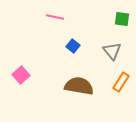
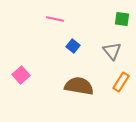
pink line: moved 2 px down
